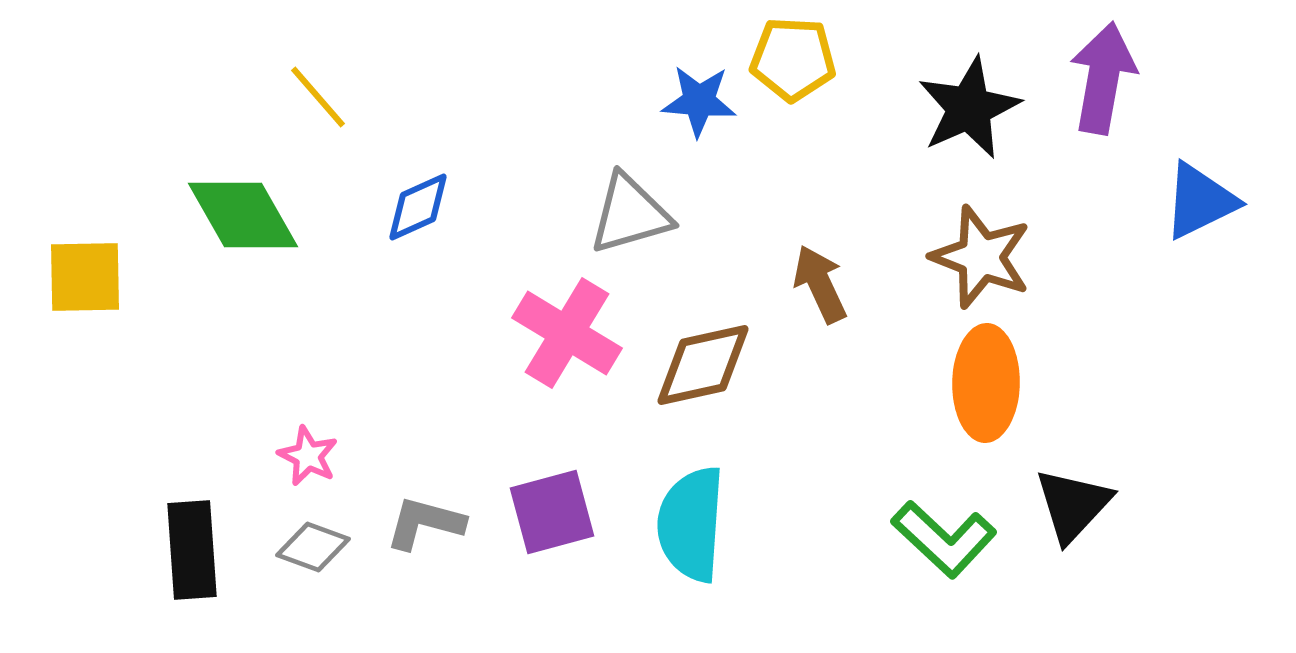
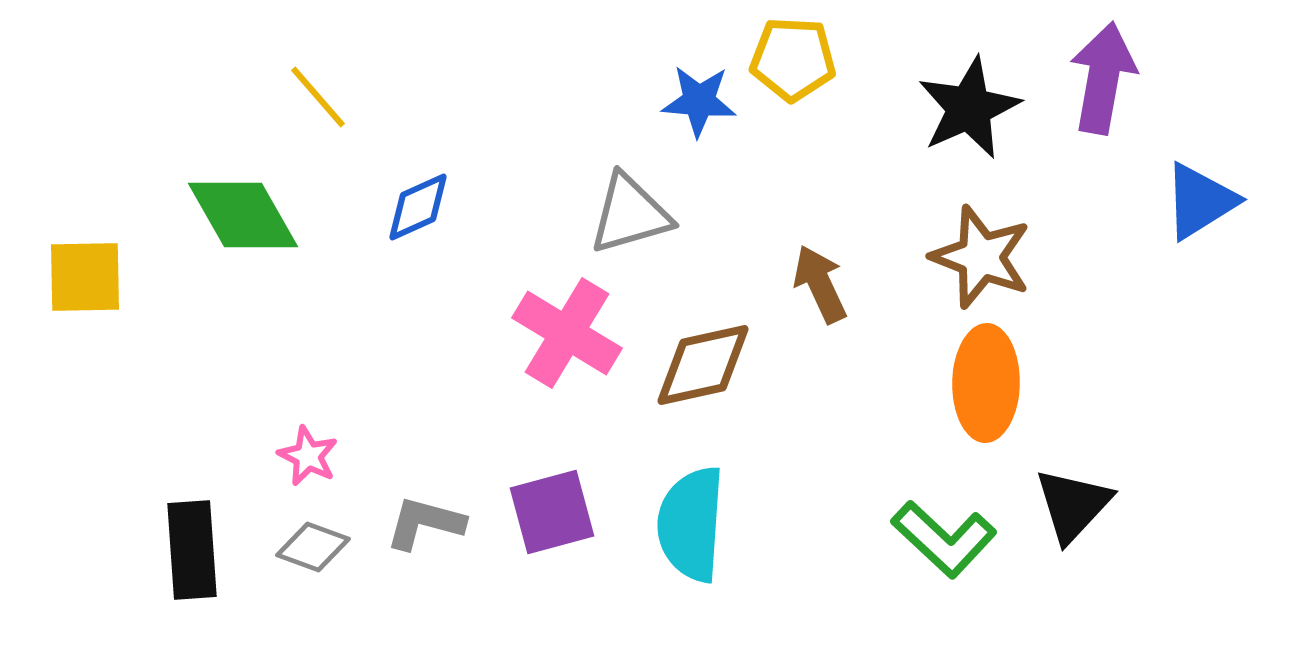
blue triangle: rotated 6 degrees counterclockwise
